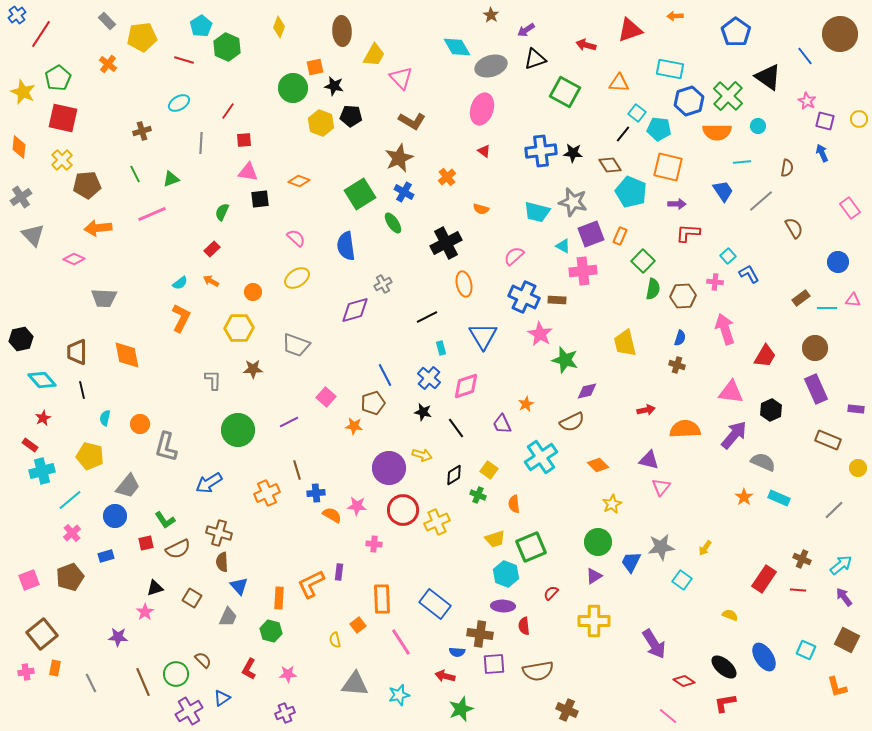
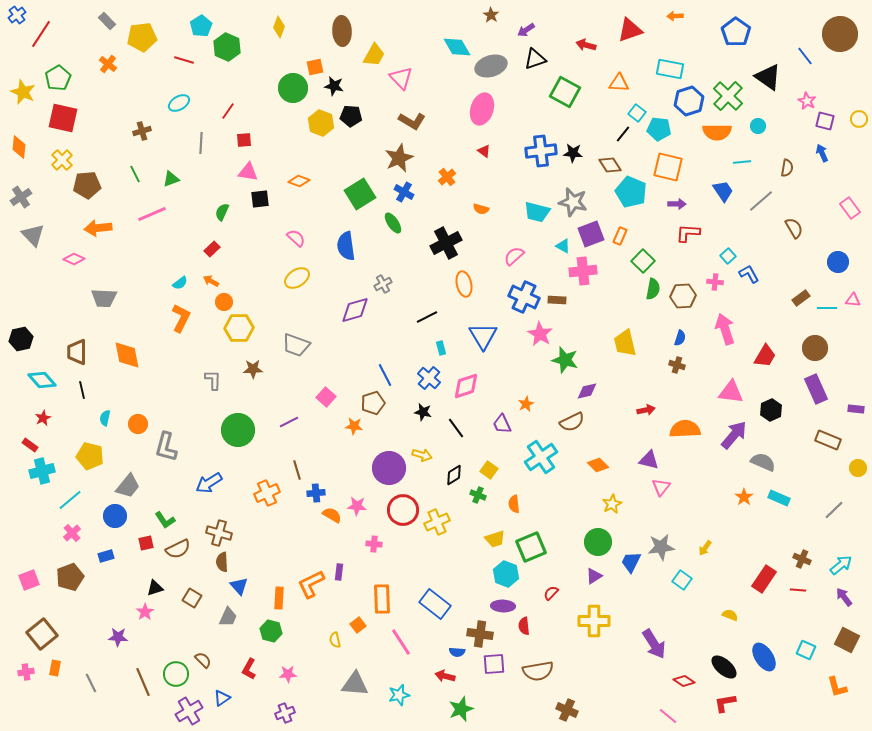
orange circle at (253, 292): moved 29 px left, 10 px down
orange circle at (140, 424): moved 2 px left
